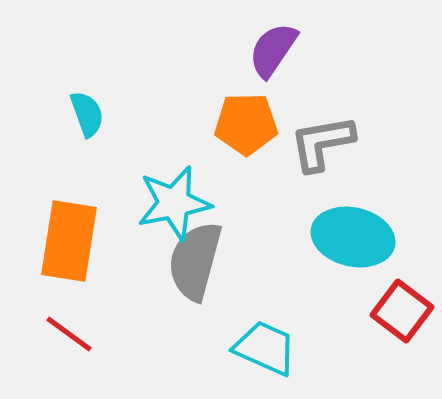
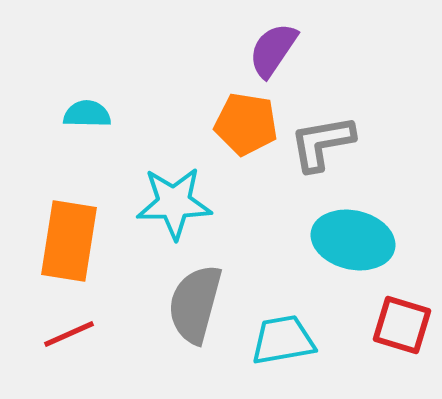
cyan semicircle: rotated 69 degrees counterclockwise
orange pentagon: rotated 10 degrees clockwise
cyan star: rotated 10 degrees clockwise
cyan ellipse: moved 3 px down
gray semicircle: moved 43 px down
red square: moved 14 px down; rotated 20 degrees counterclockwise
red line: rotated 60 degrees counterclockwise
cyan trapezoid: moved 18 px right, 8 px up; rotated 34 degrees counterclockwise
